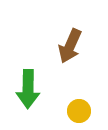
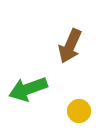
green arrow: rotated 69 degrees clockwise
